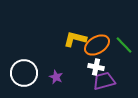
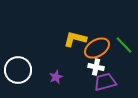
orange ellipse: moved 3 px down
white circle: moved 6 px left, 3 px up
purple star: rotated 24 degrees clockwise
purple trapezoid: moved 1 px right, 1 px down
